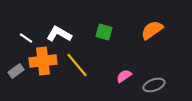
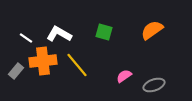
gray rectangle: rotated 14 degrees counterclockwise
